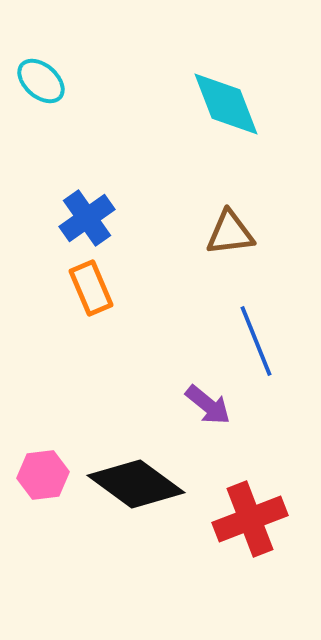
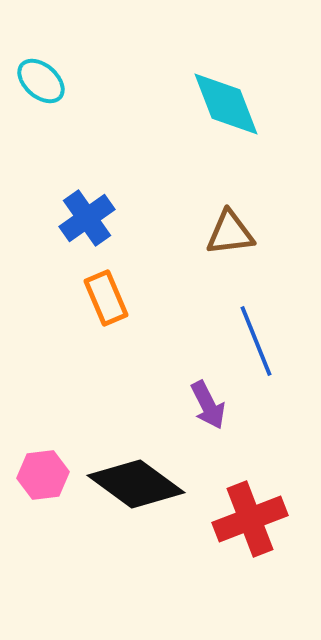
orange rectangle: moved 15 px right, 10 px down
purple arrow: rotated 24 degrees clockwise
